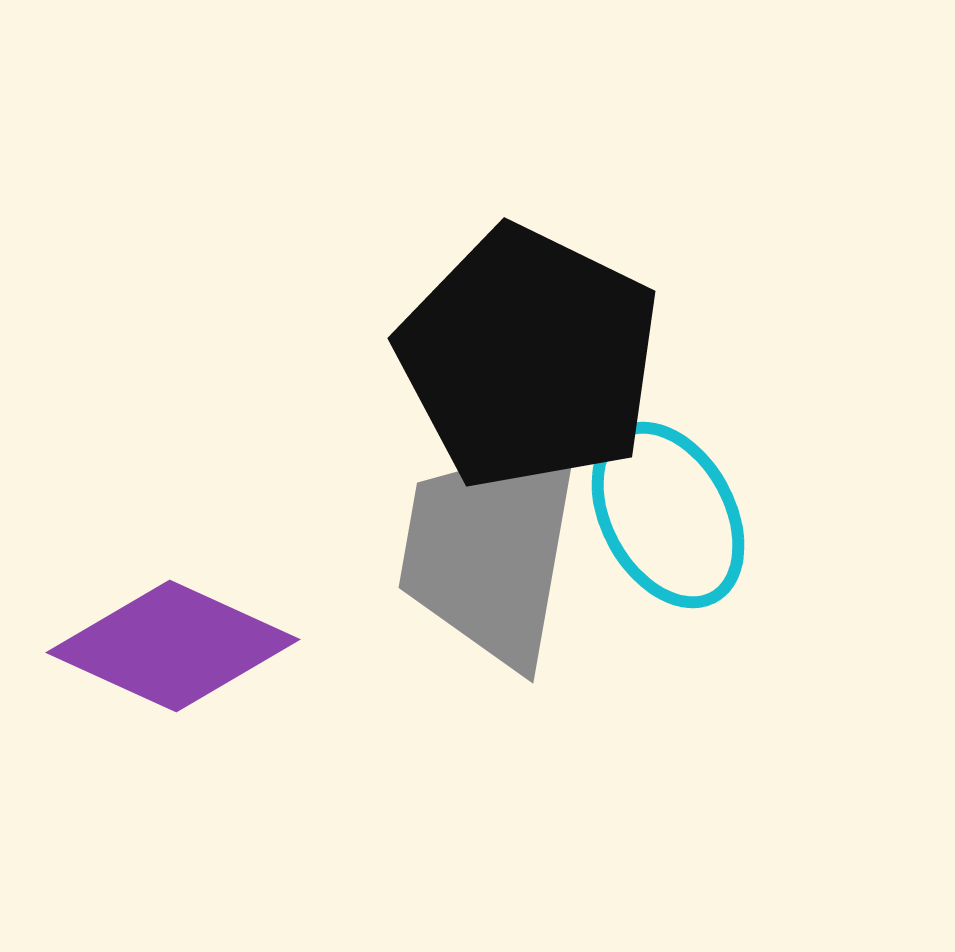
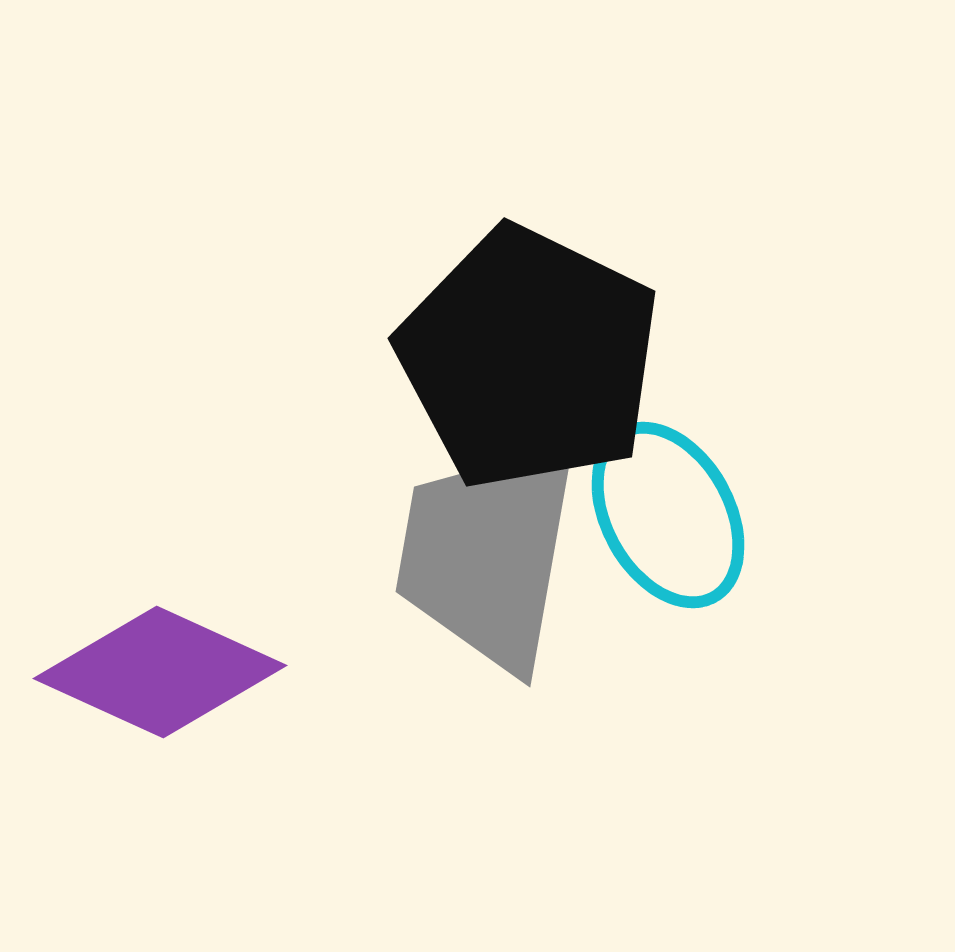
gray trapezoid: moved 3 px left, 4 px down
purple diamond: moved 13 px left, 26 px down
